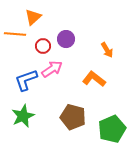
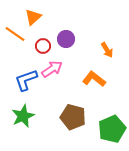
orange line: rotated 30 degrees clockwise
